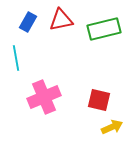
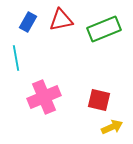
green rectangle: rotated 8 degrees counterclockwise
